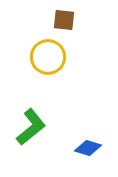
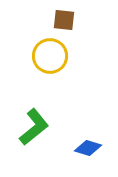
yellow circle: moved 2 px right, 1 px up
green L-shape: moved 3 px right
